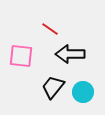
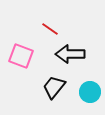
pink square: rotated 15 degrees clockwise
black trapezoid: moved 1 px right
cyan circle: moved 7 px right
